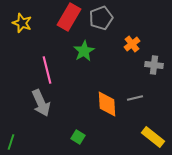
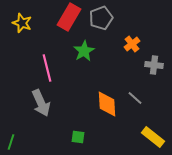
pink line: moved 2 px up
gray line: rotated 56 degrees clockwise
green square: rotated 24 degrees counterclockwise
